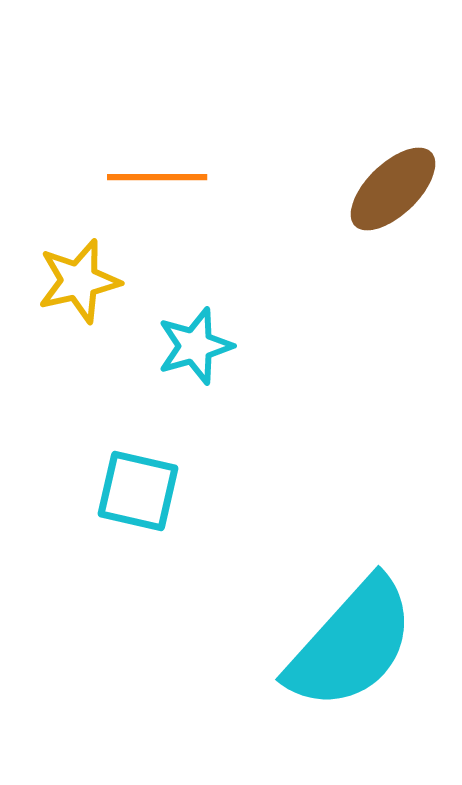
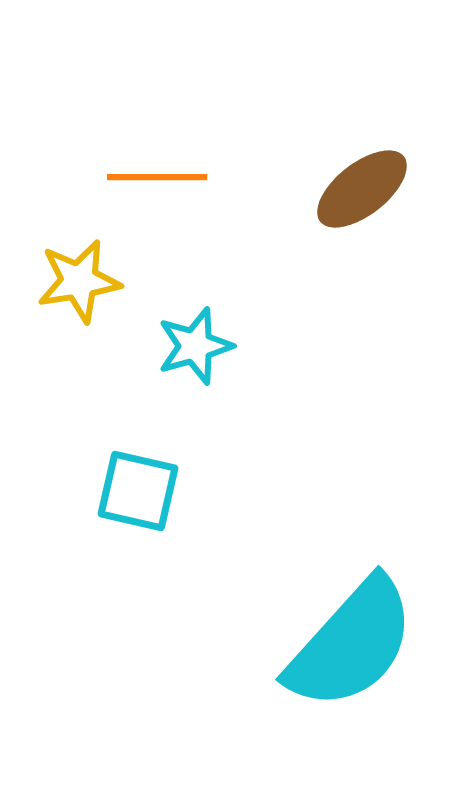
brown ellipse: moved 31 px left; rotated 6 degrees clockwise
yellow star: rotated 4 degrees clockwise
